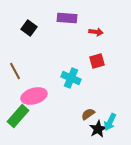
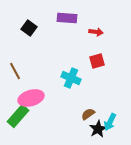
pink ellipse: moved 3 px left, 2 px down
